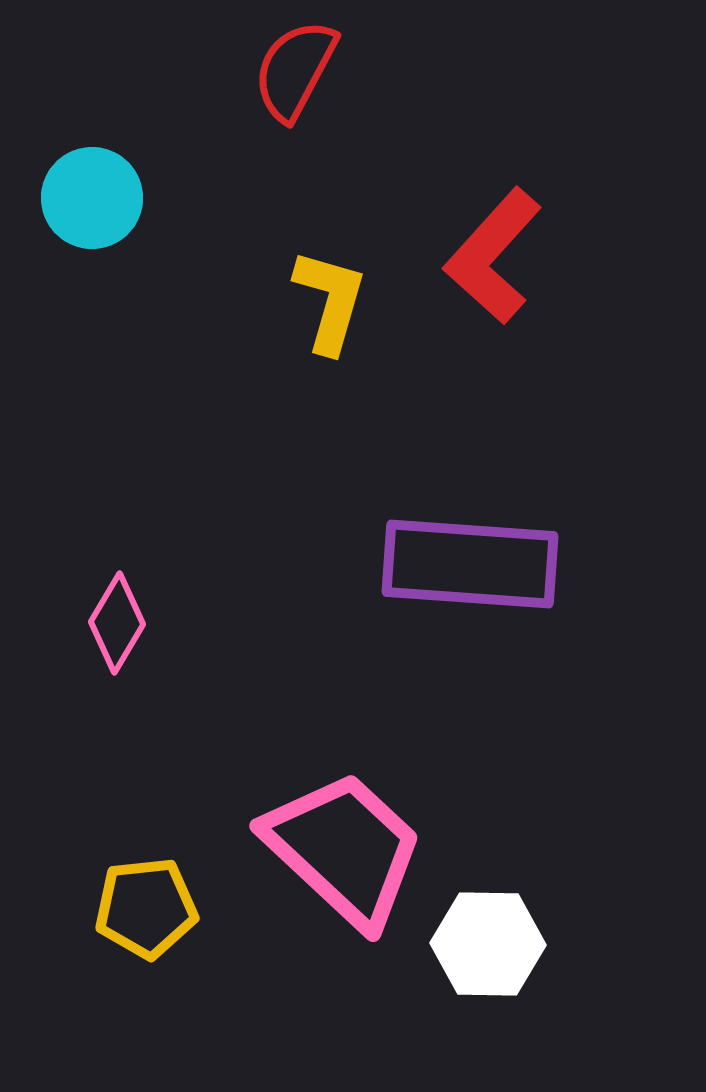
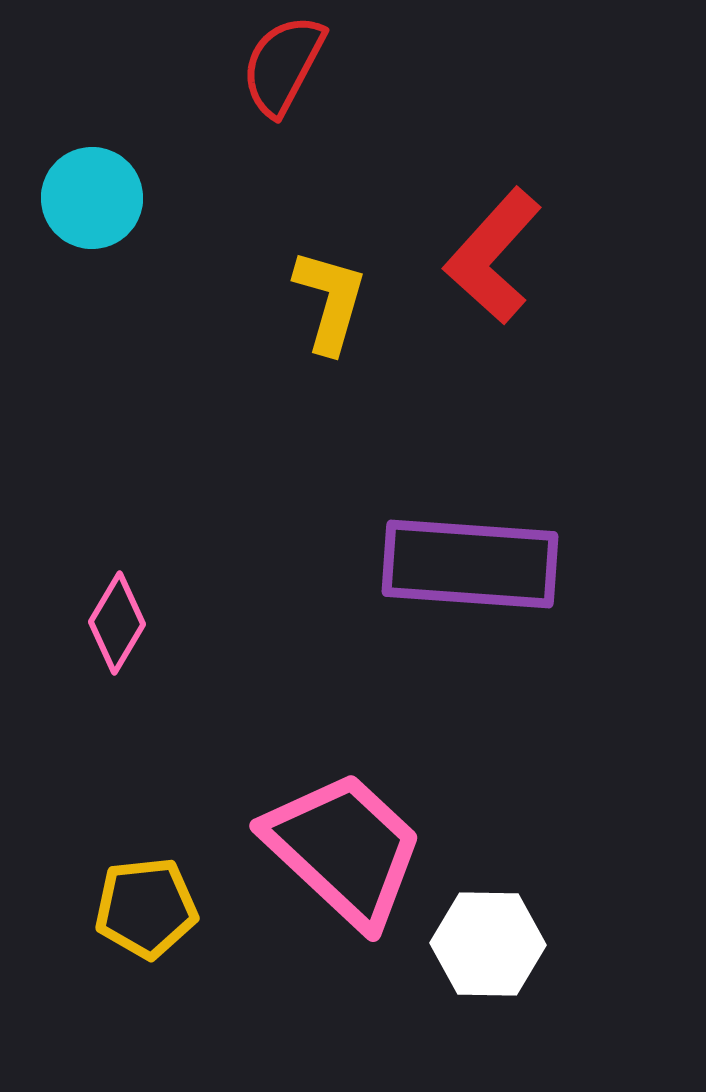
red semicircle: moved 12 px left, 5 px up
